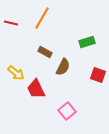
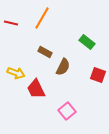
green rectangle: rotated 56 degrees clockwise
yellow arrow: rotated 18 degrees counterclockwise
